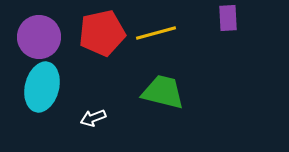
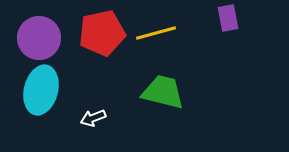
purple rectangle: rotated 8 degrees counterclockwise
purple circle: moved 1 px down
cyan ellipse: moved 1 px left, 3 px down
